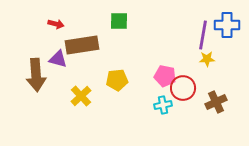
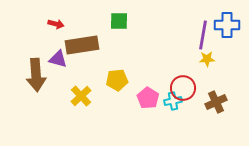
pink pentagon: moved 17 px left, 22 px down; rotated 20 degrees clockwise
cyan cross: moved 10 px right, 4 px up
